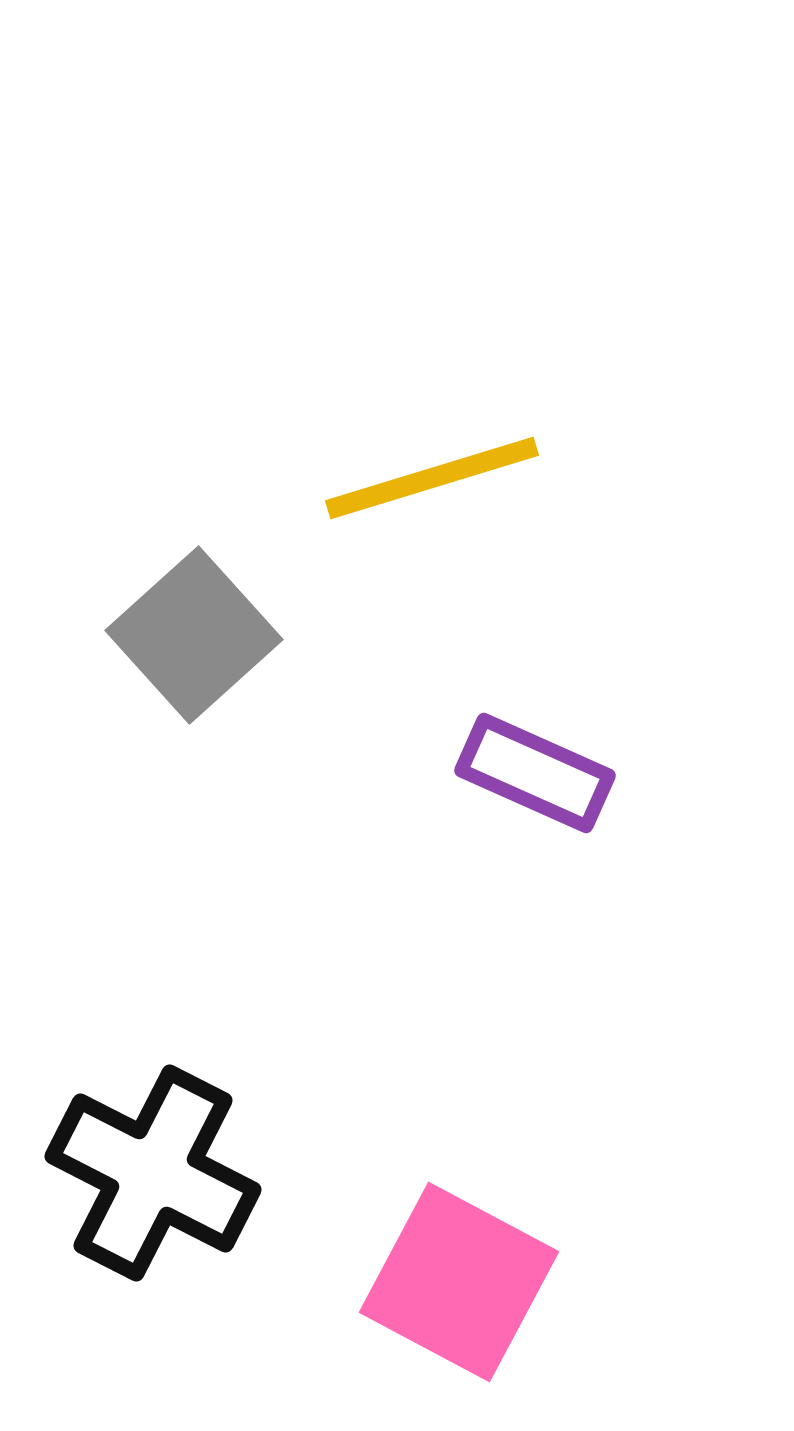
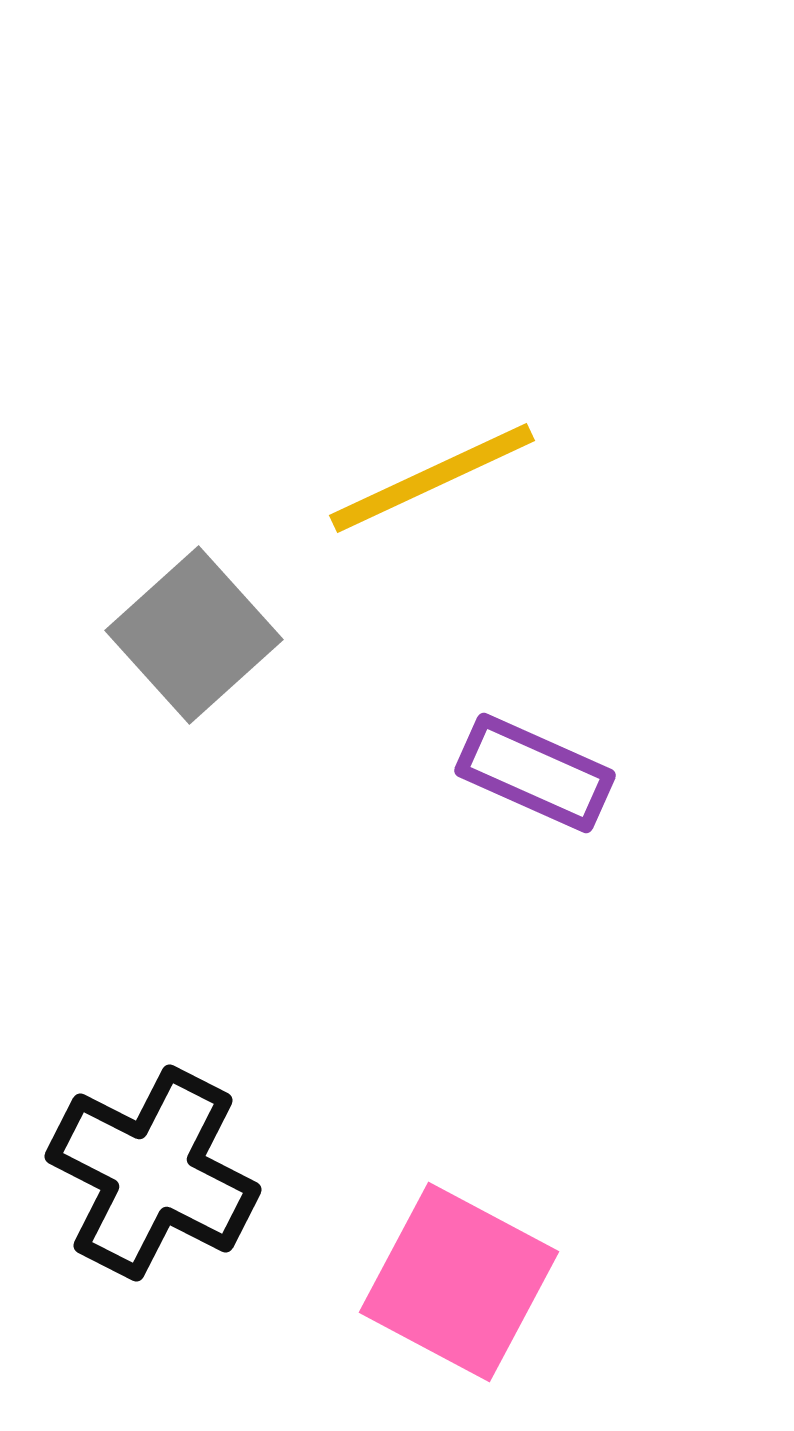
yellow line: rotated 8 degrees counterclockwise
